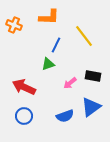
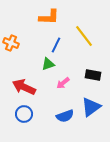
orange cross: moved 3 px left, 18 px down
black rectangle: moved 1 px up
pink arrow: moved 7 px left
blue circle: moved 2 px up
